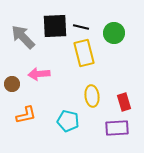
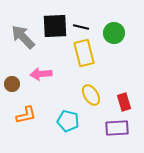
pink arrow: moved 2 px right
yellow ellipse: moved 1 px left, 1 px up; rotated 25 degrees counterclockwise
